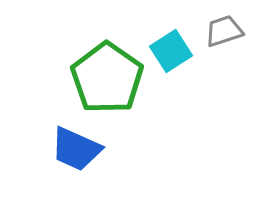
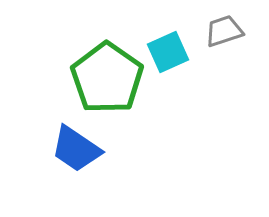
cyan square: moved 3 px left, 1 px down; rotated 9 degrees clockwise
blue trapezoid: rotated 10 degrees clockwise
